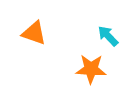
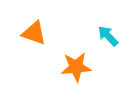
orange star: moved 15 px left, 2 px up; rotated 8 degrees counterclockwise
